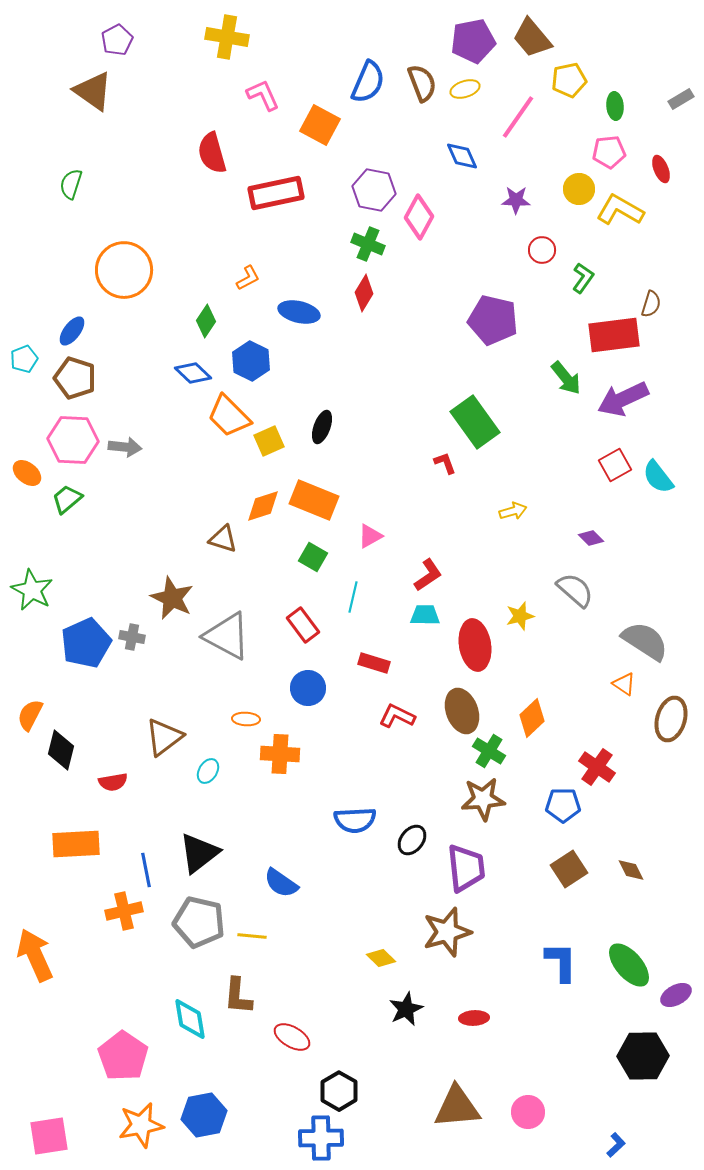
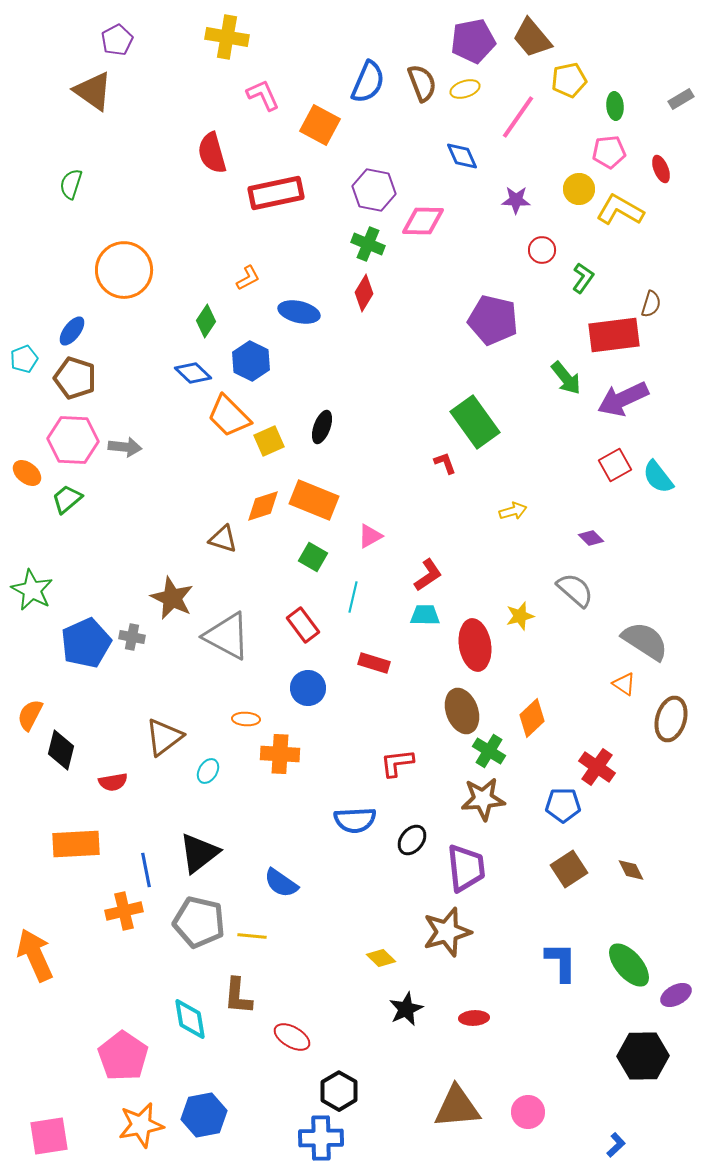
pink diamond at (419, 217): moved 4 px right, 4 px down; rotated 63 degrees clockwise
red L-shape at (397, 716): moved 47 px down; rotated 33 degrees counterclockwise
